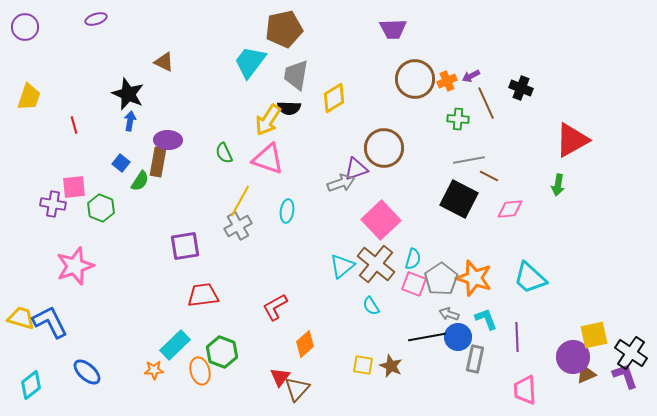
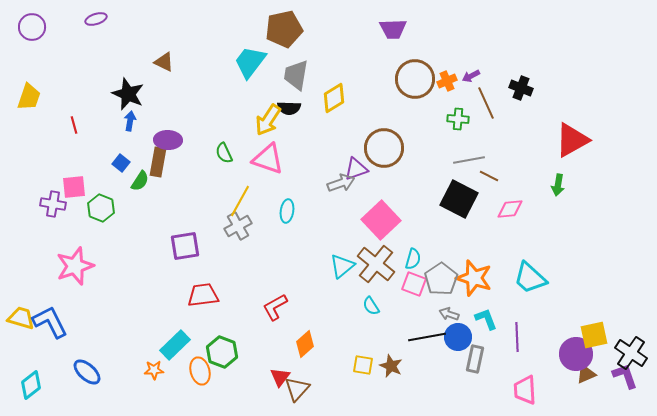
purple circle at (25, 27): moved 7 px right
purple circle at (573, 357): moved 3 px right, 3 px up
